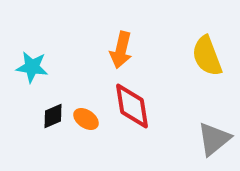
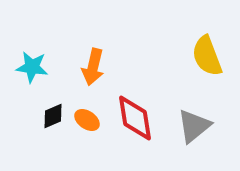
orange arrow: moved 28 px left, 17 px down
red diamond: moved 3 px right, 12 px down
orange ellipse: moved 1 px right, 1 px down
gray triangle: moved 20 px left, 13 px up
